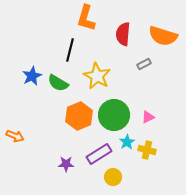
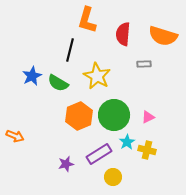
orange L-shape: moved 1 px right, 2 px down
gray rectangle: rotated 24 degrees clockwise
purple star: rotated 14 degrees counterclockwise
